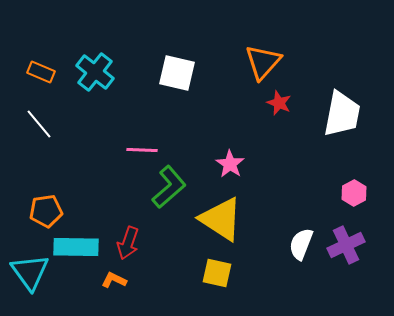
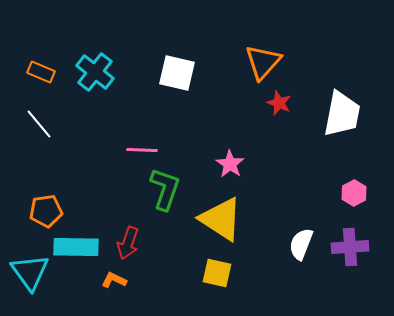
green L-shape: moved 4 px left, 2 px down; rotated 30 degrees counterclockwise
purple cross: moved 4 px right, 2 px down; rotated 21 degrees clockwise
